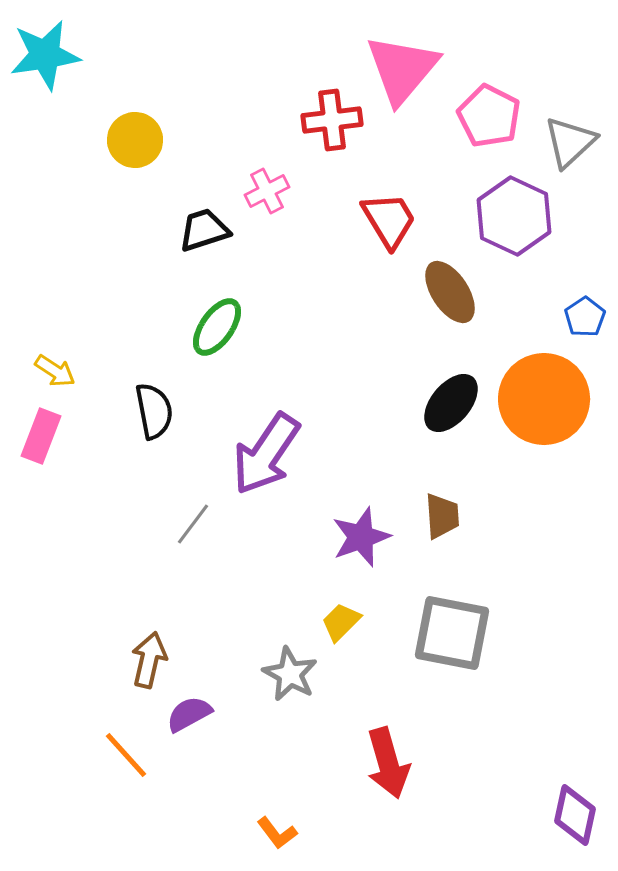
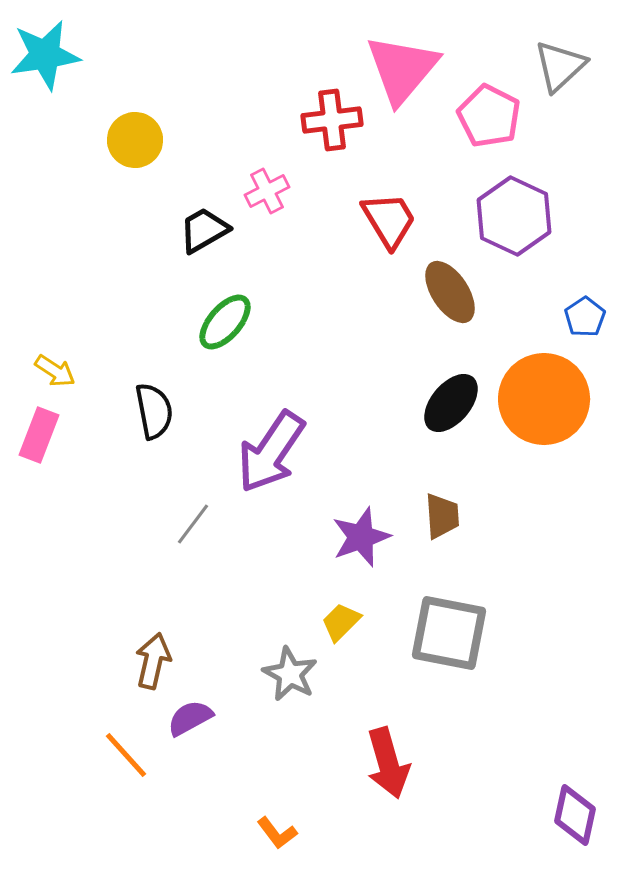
gray triangle: moved 10 px left, 76 px up
black trapezoid: rotated 12 degrees counterclockwise
green ellipse: moved 8 px right, 5 px up; rotated 6 degrees clockwise
pink rectangle: moved 2 px left, 1 px up
purple arrow: moved 5 px right, 2 px up
gray square: moved 3 px left
brown arrow: moved 4 px right, 1 px down
purple semicircle: moved 1 px right, 4 px down
